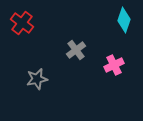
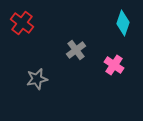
cyan diamond: moved 1 px left, 3 px down
pink cross: rotated 30 degrees counterclockwise
